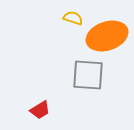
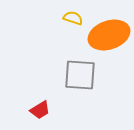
orange ellipse: moved 2 px right, 1 px up
gray square: moved 8 px left
